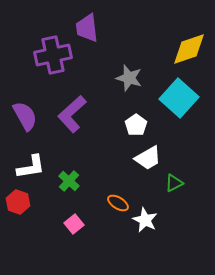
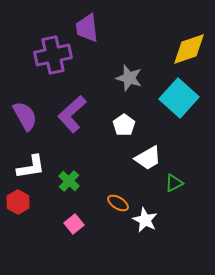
white pentagon: moved 12 px left
red hexagon: rotated 10 degrees clockwise
